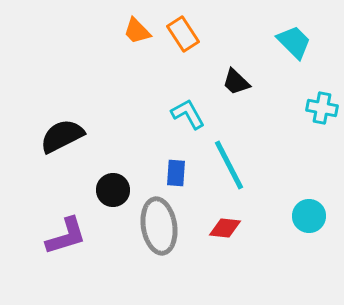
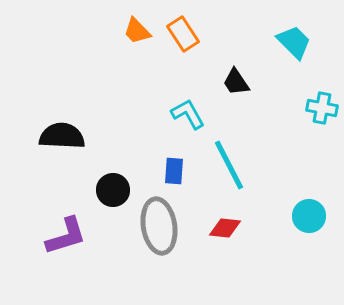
black trapezoid: rotated 12 degrees clockwise
black semicircle: rotated 30 degrees clockwise
blue rectangle: moved 2 px left, 2 px up
